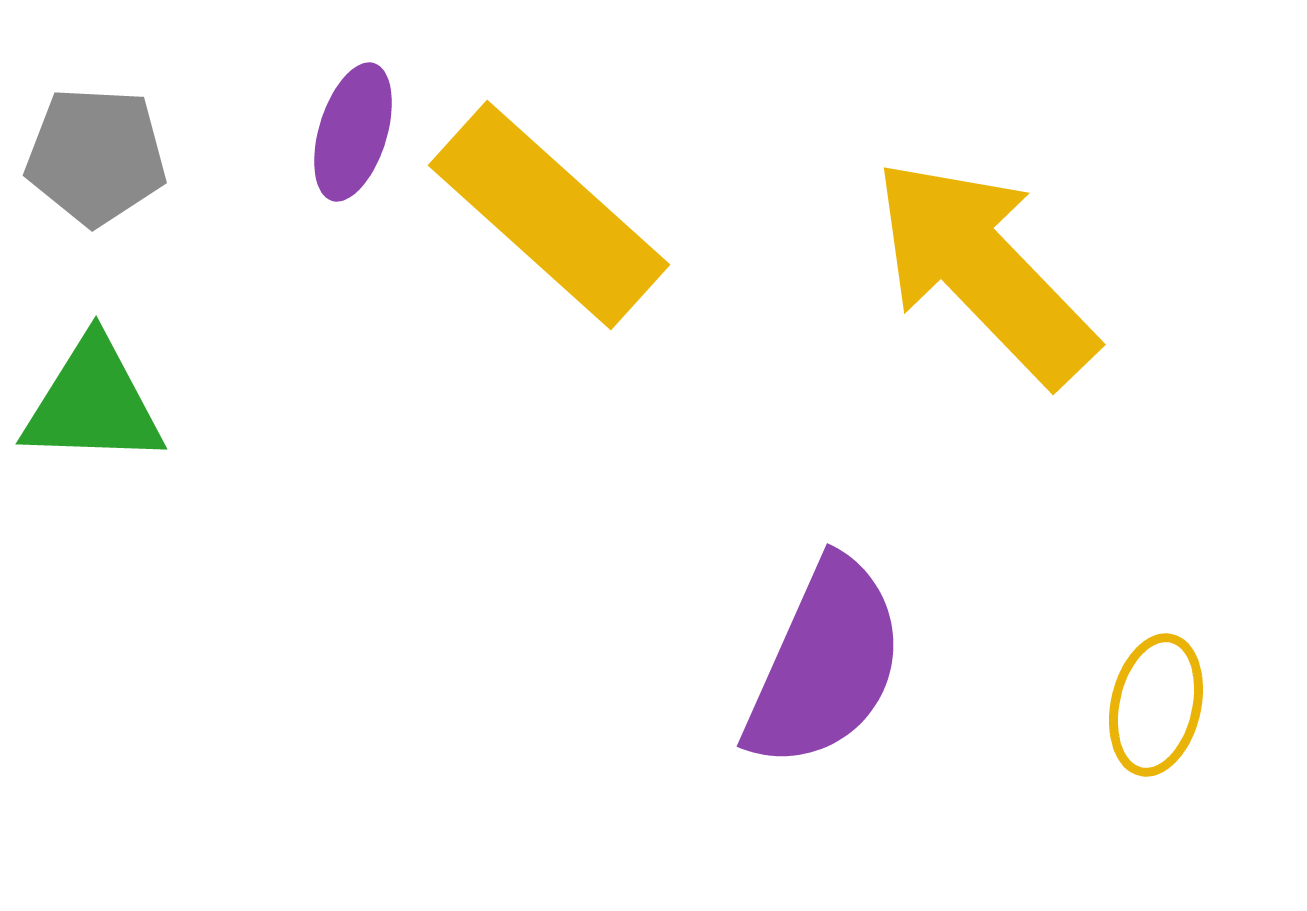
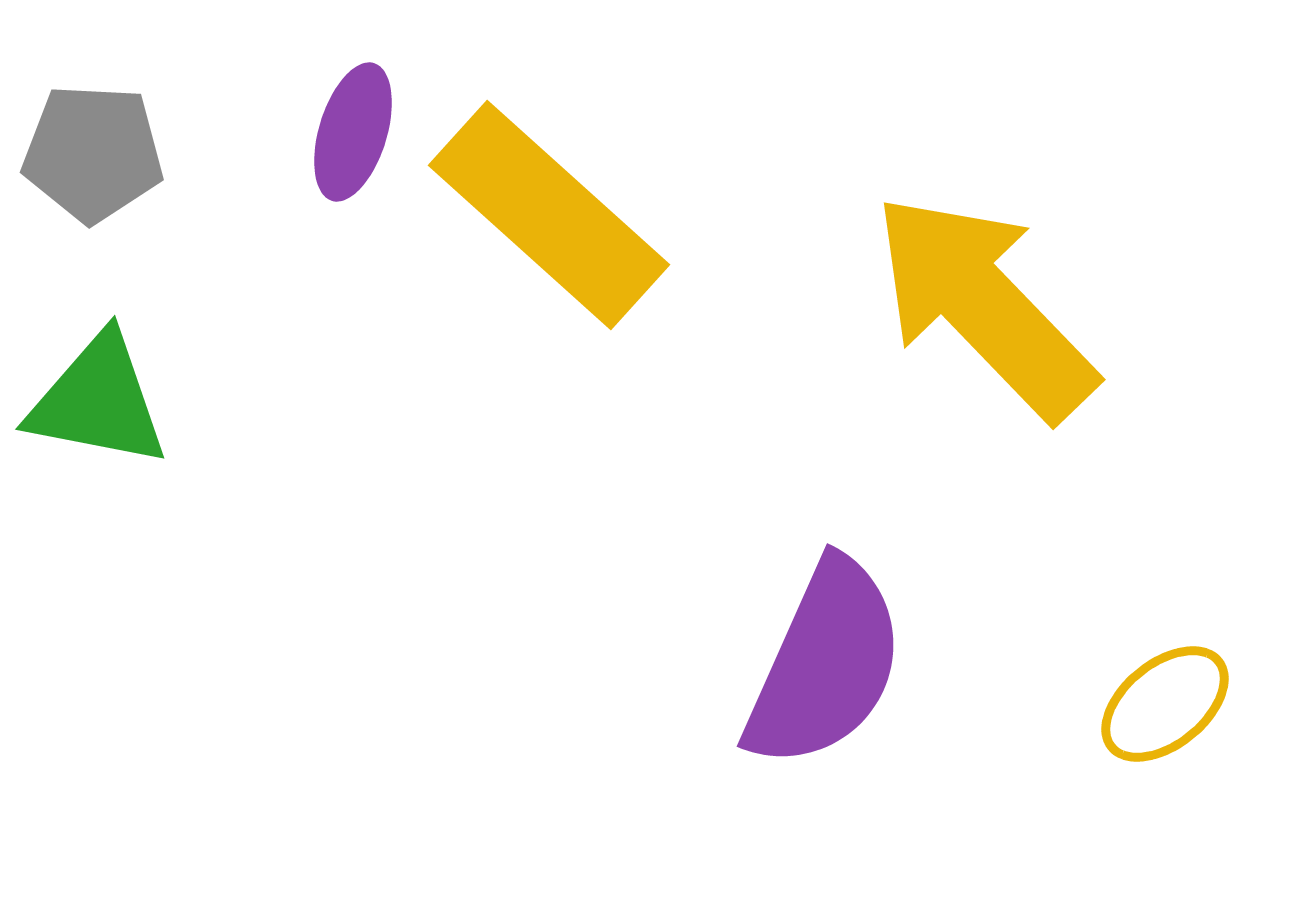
gray pentagon: moved 3 px left, 3 px up
yellow arrow: moved 35 px down
green triangle: moved 5 px right, 2 px up; rotated 9 degrees clockwise
yellow ellipse: moved 9 px right, 1 px up; rotated 38 degrees clockwise
